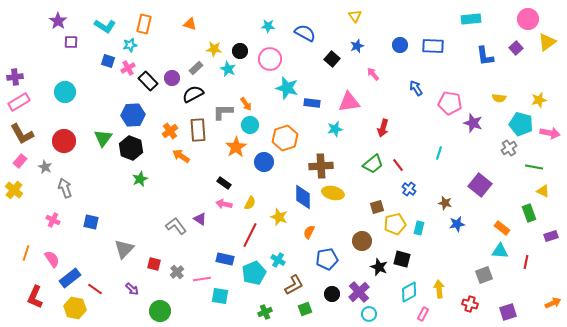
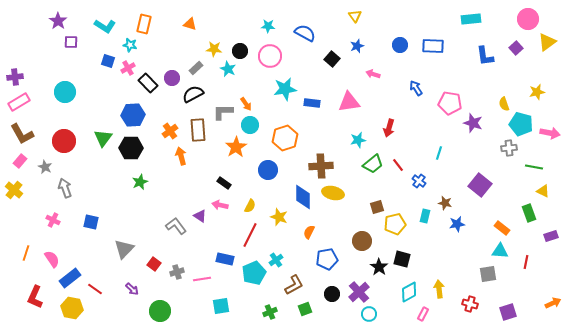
cyan star at (130, 45): rotated 24 degrees clockwise
pink circle at (270, 59): moved 3 px up
pink arrow at (373, 74): rotated 32 degrees counterclockwise
black rectangle at (148, 81): moved 2 px down
cyan star at (287, 88): moved 2 px left, 1 px down; rotated 25 degrees counterclockwise
yellow semicircle at (499, 98): moved 5 px right, 6 px down; rotated 64 degrees clockwise
yellow star at (539, 100): moved 2 px left, 8 px up
red arrow at (383, 128): moved 6 px right
cyan star at (335, 129): moved 23 px right, 11 px down
black hexagon at (131, 148): rotated 20 degrees counterclockwise
gray cross at (509, 148): rotated 28 degrees clockwise
orange arrow at (181, 156): rotated 42 degrees clockwise
blue circle at (264, 162): moved 4 px right, 8 px down
green star at (140, 179): moved 3 px down
blue cross at (409, 189): moved 10 px right, 8 px up
yellow semicircle at (250, 203): moved 3 px down
pink arrow at (224, 204): moved 4 px left, 1 px down
purple triangle at (200, 219): moved 3 px up
cyan rectangle at (419, 228): moved 6 px right, 12 px up
cyan cross at (278, 260): moved 2 px left; rotated 24 degrees clockwise
red square at (154, 264): rotated 24 degrees clockwise
black star at (379, 267): rotated 12 degrees clockwise
gray cross at (177, 272): rotated 24 degrees clockwise
gray square at (484, 275): moved 4 px right, 1 px up; rotated 12 degrees clockwise
cyan square at (220, 296): moved 1 px right, 10 px down; rotated 18 degrees counterclockwise
yellow hexagon at (75, 308): moved 3 px left
green cross at (265, 312): moved 5 px right
